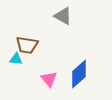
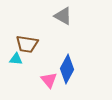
brown trapezoid: moved 1 px up
blue diamond: moved 12 px left, 5 px up; rotated 20 degrees counterclockwise
pink triangle: moved 1 px down
